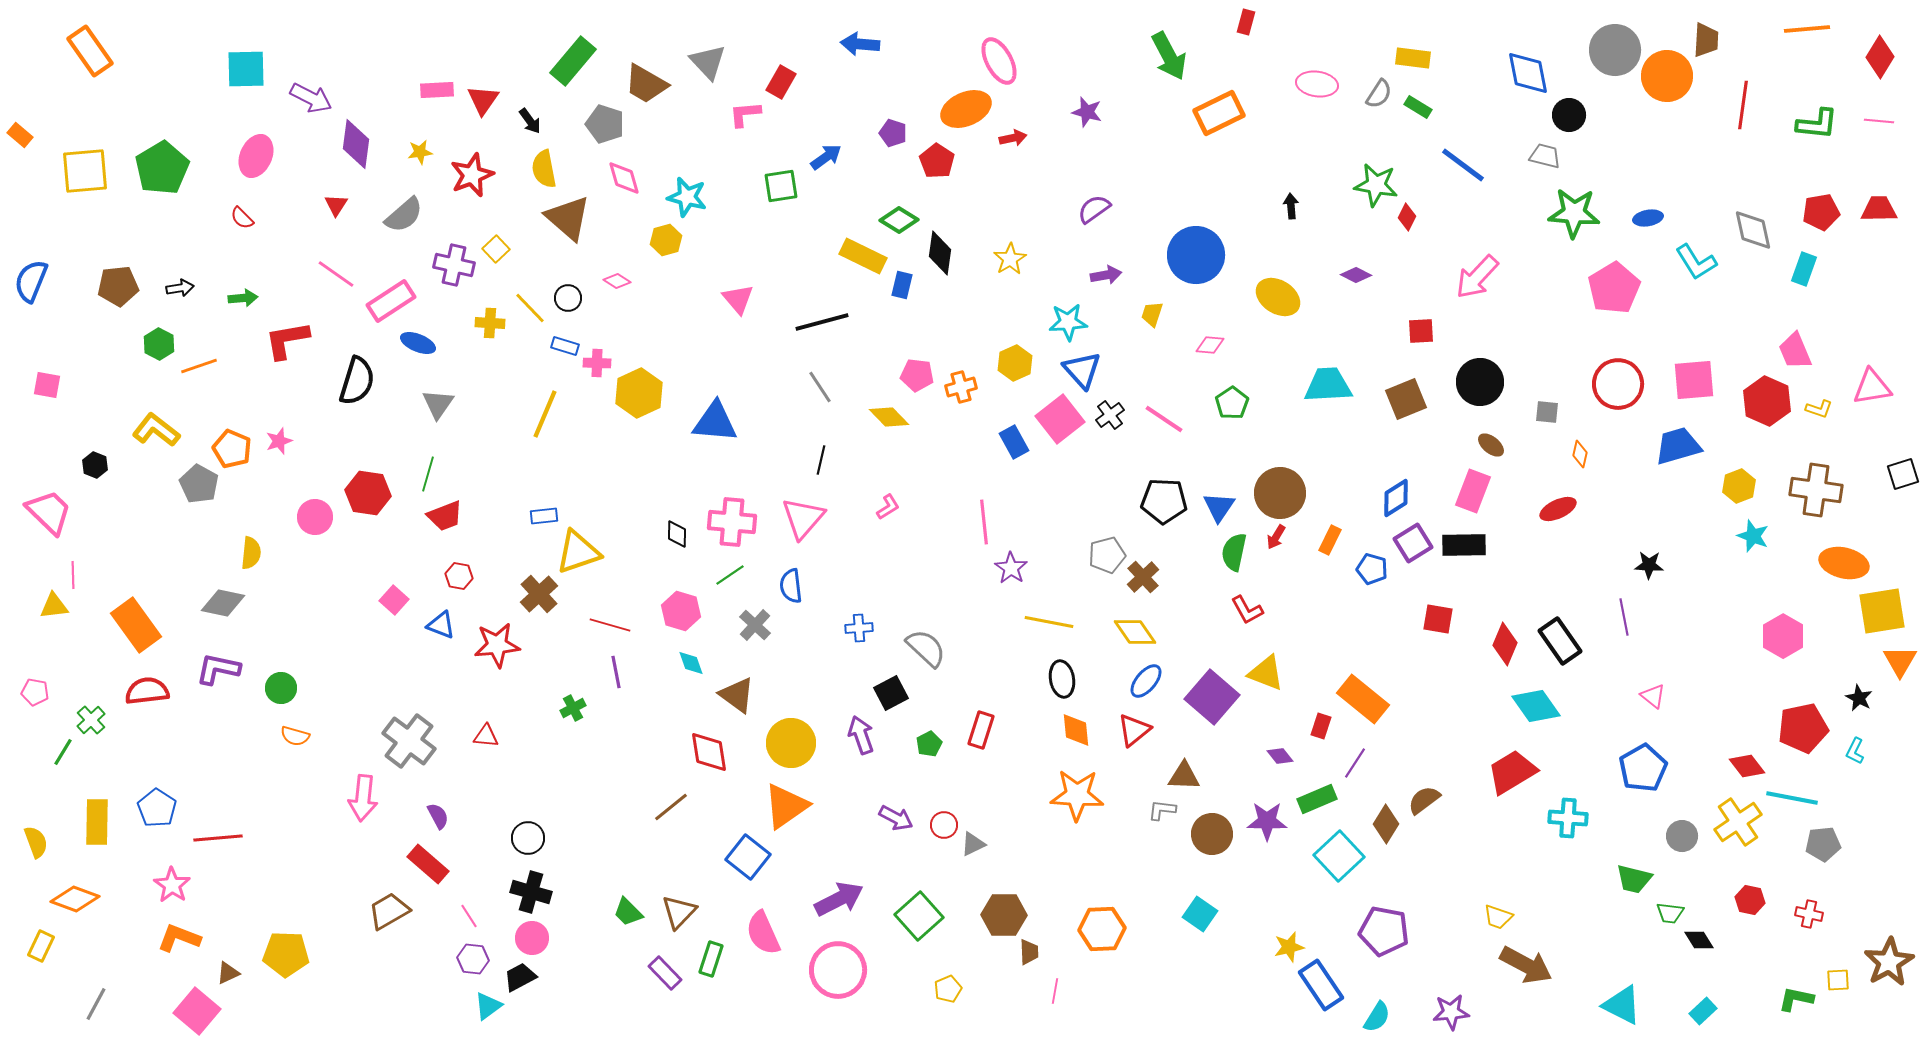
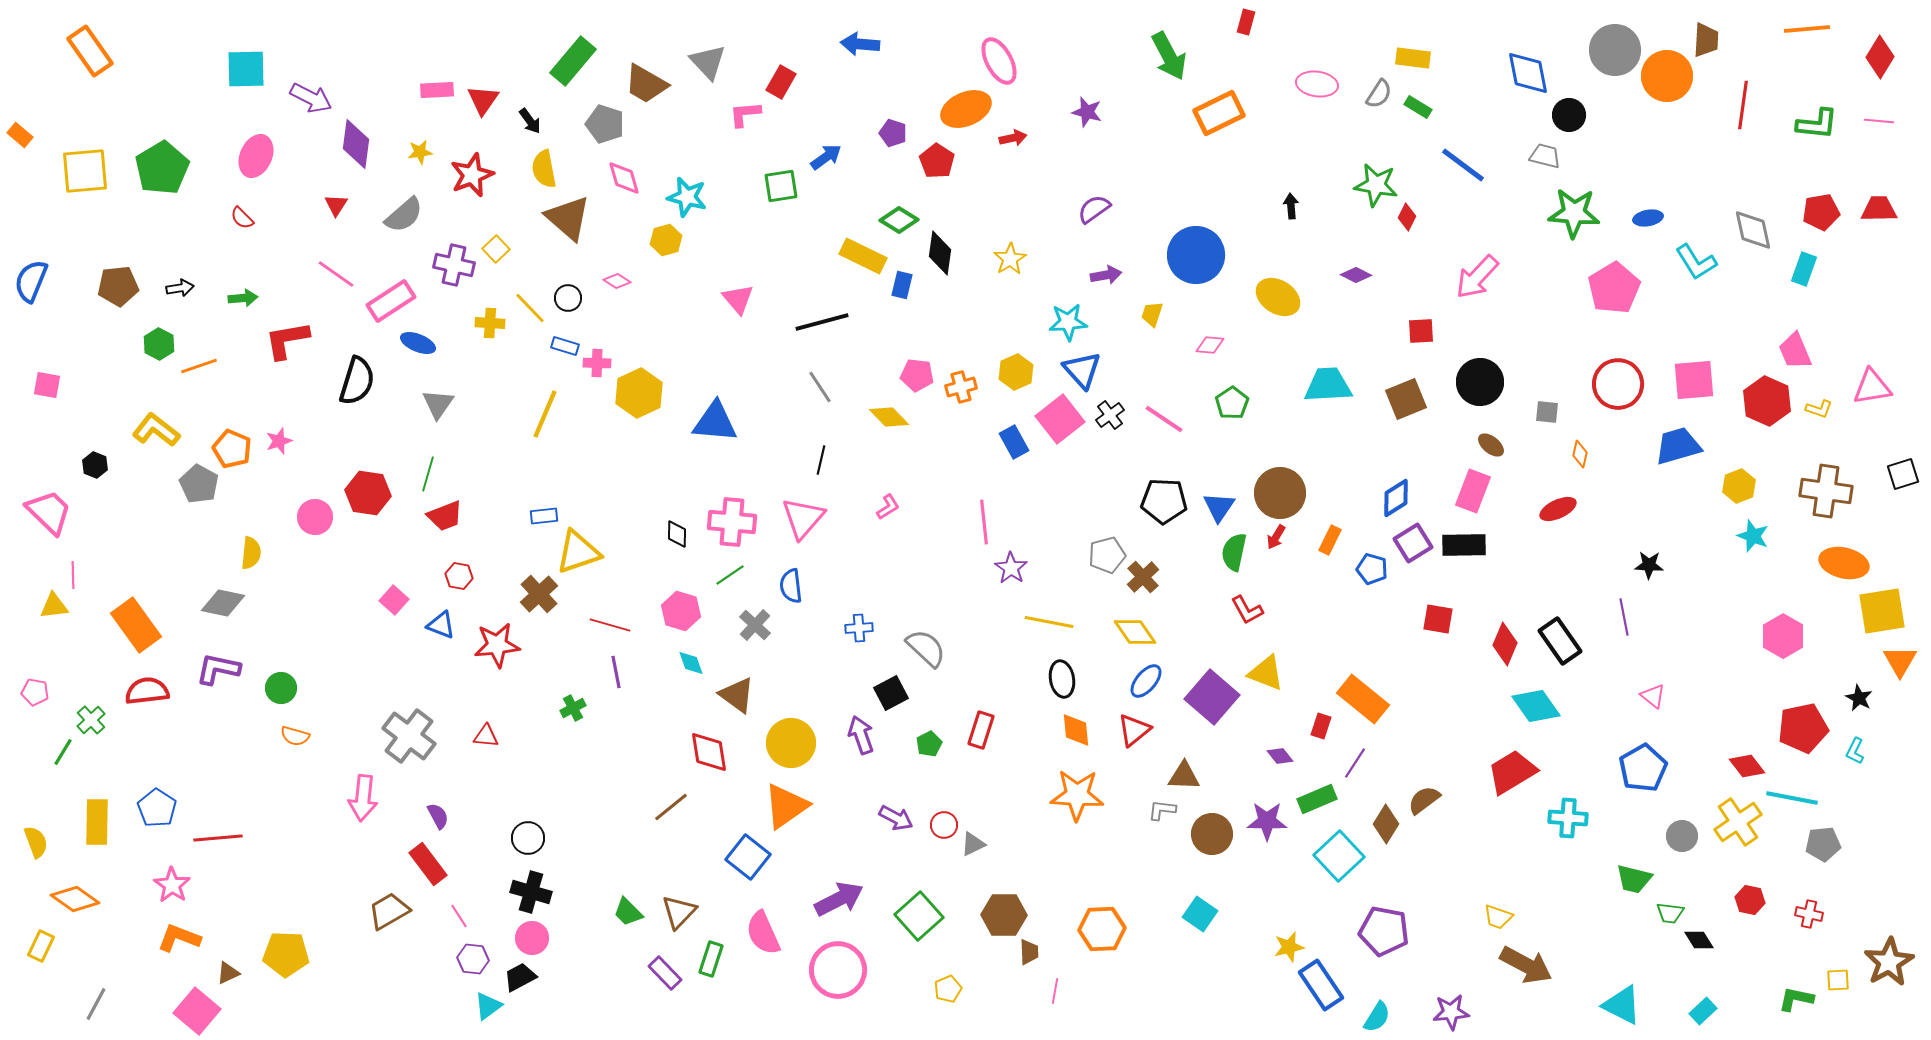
yellow hexagon at (1015, 363): moved 1 px right, 9 px down
brown cross at (1816, 490): moved 10 px right, 1 px down
gray cross at (409, 741): moved 5 px up
red rectangle at (428, 864): rotated 12 degrees clockwise
orange diamond at (75, 899): rotated 15 degrees clockwise
pink line at (469, 916): moved 10 px left
